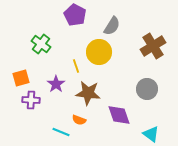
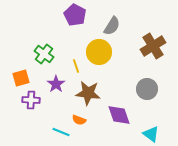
green cross: moved 3 px right, 10 px down
